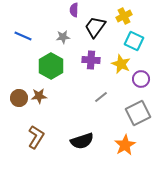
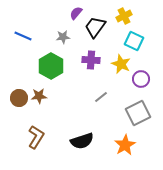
purple semicircle: moved 2 px right, 3 px down; rotated 40 degrees clockwise
